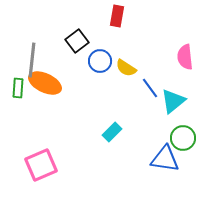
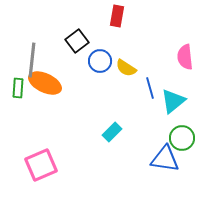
blue line: rotated 20 degrees clockwise
green circle: moved 1 px left
